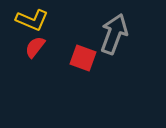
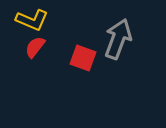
gray arrow: moved 4 px right, 5 px down
